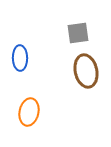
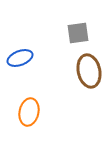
blue ellipse: rotated 70 degrees clockwise
brown ellipse: moved 3 px right
